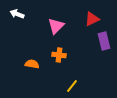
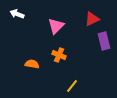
orange cross: rotated 16 degrees clockwise
